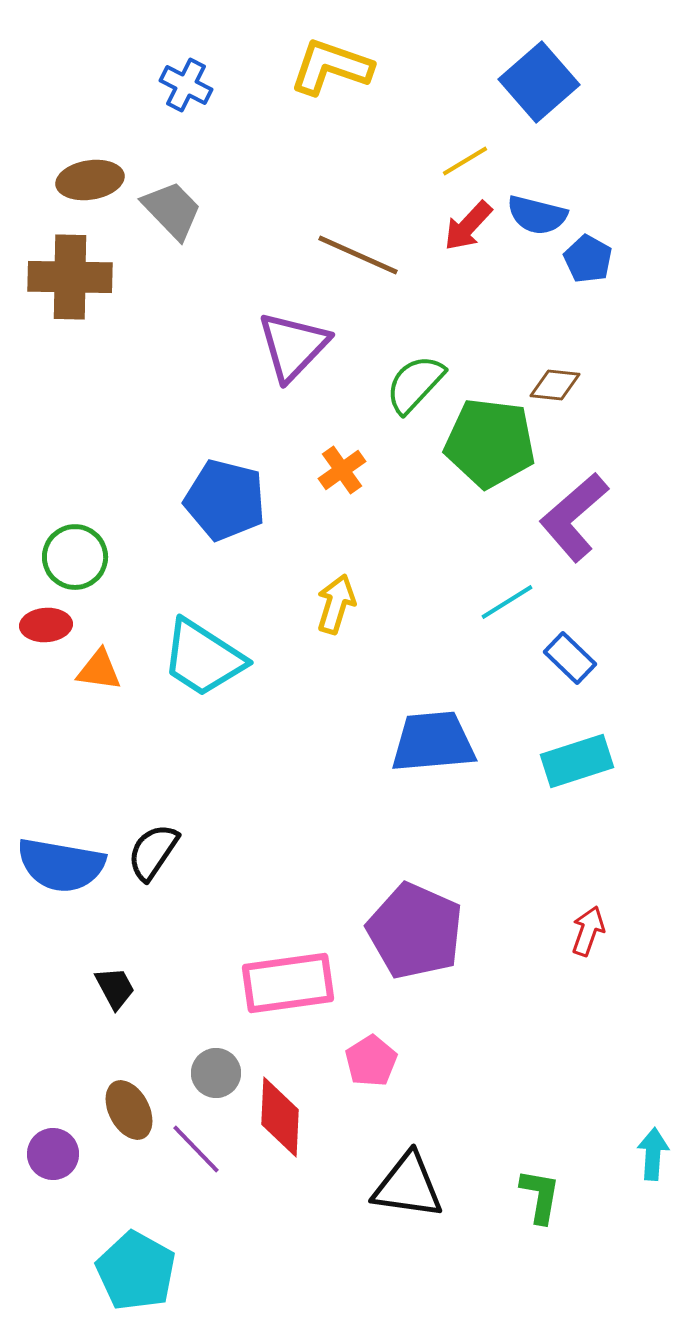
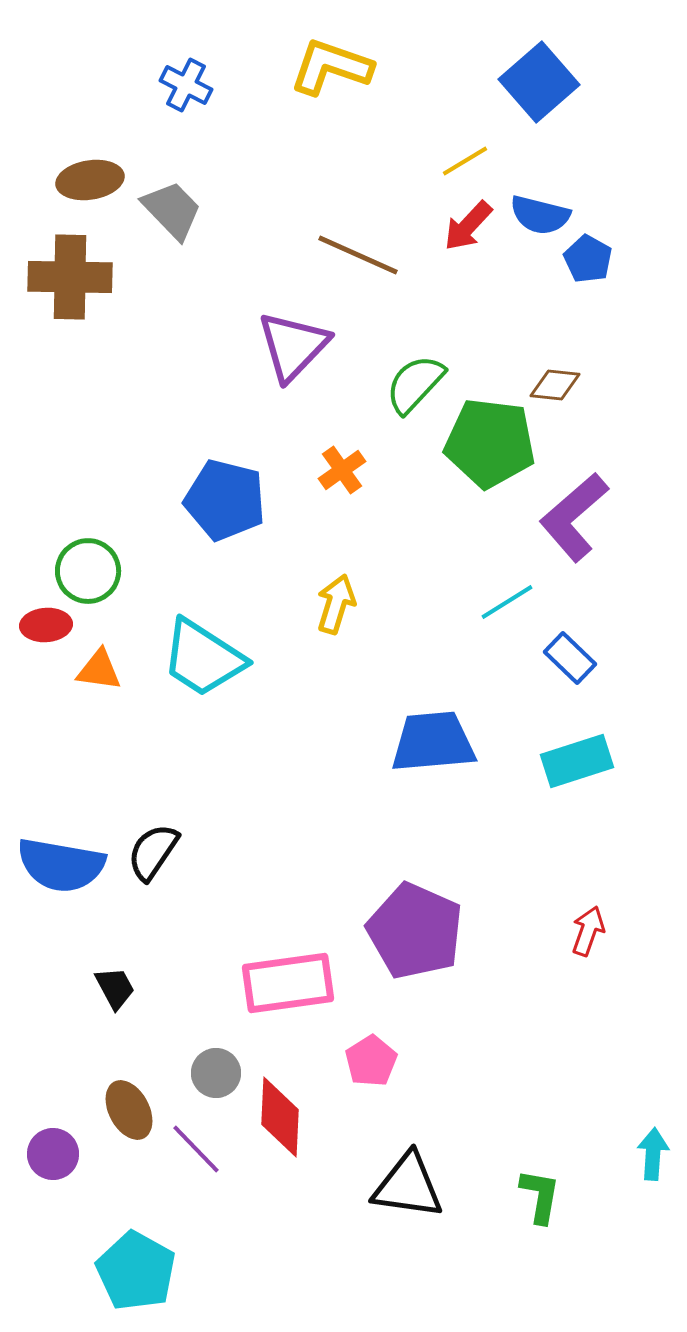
blue semicircle at (537, 215): moved 3 px right
green circle at (75, 557): moved 13 px right, 14 px down
